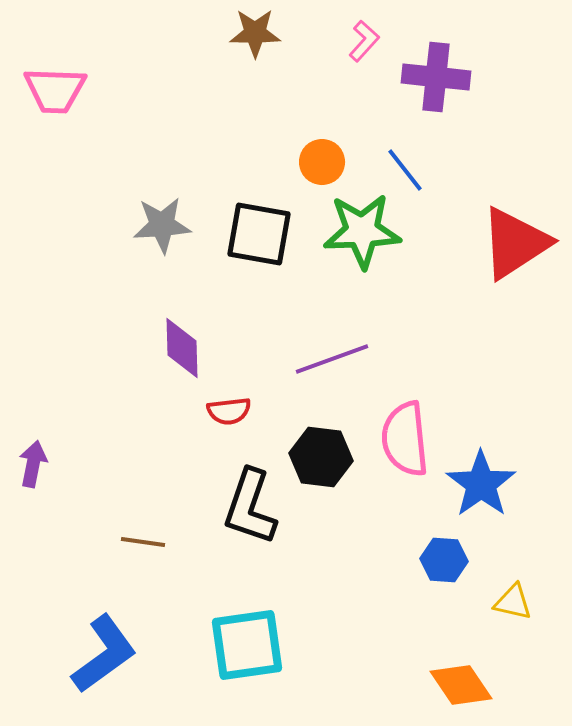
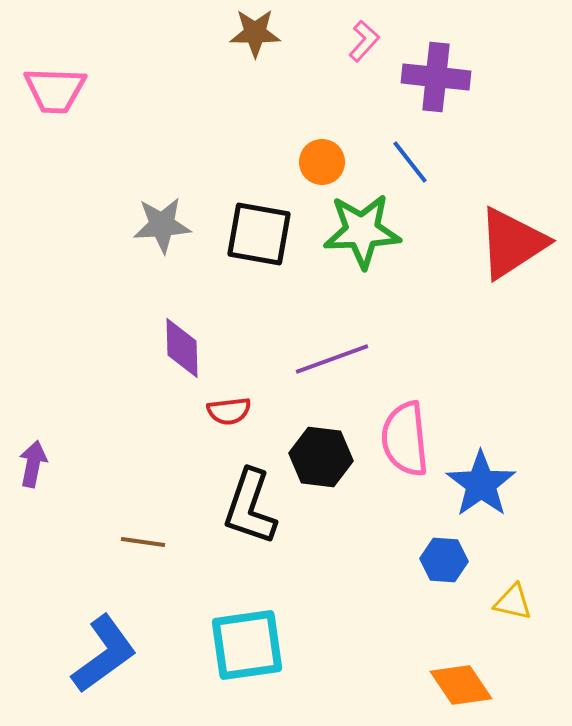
blue line: moved 5 px right, 8 px up
red triangle: moved 3 px left
